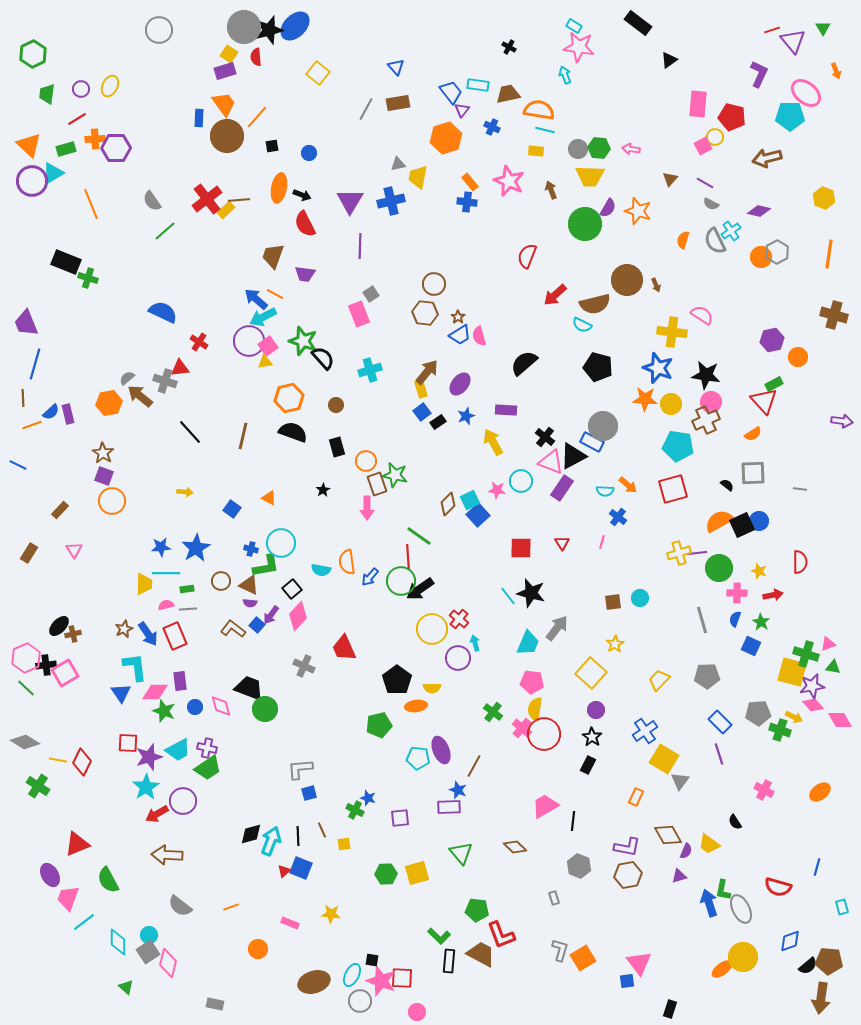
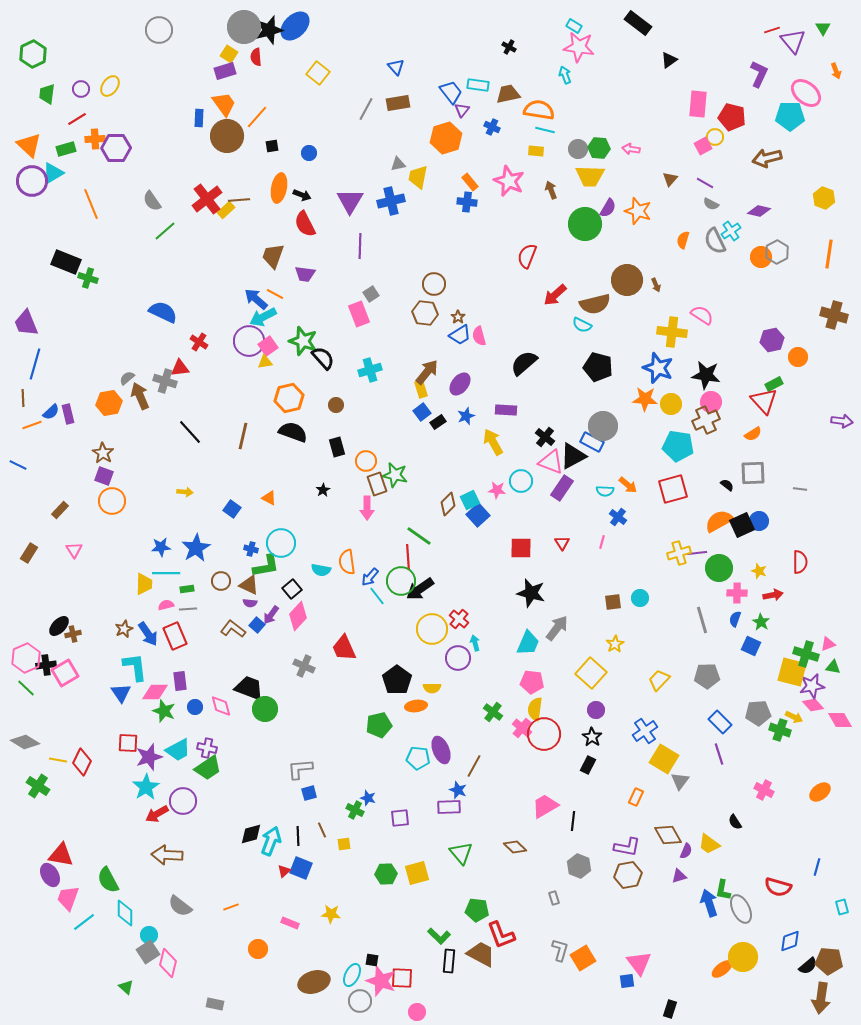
yellow ellipse at (110, 86): rotated 10 degrees clockwise
brown arrow at (140, 396): rotated 28 degrees clockwise
cyan line at (508, 596): moved 131 px left
red triangle at (77, 844): moved 16 px left, 11 px down; rotated 32 degrees clockwise
cyan diamond at (118, 942): moved 7 px right, 29 px up
